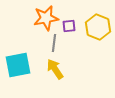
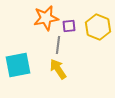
gray line: moved 4 px right, 2 px down
yellow arrow: moved 3 px right
